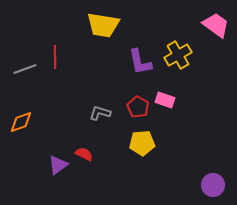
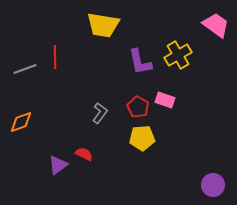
gray L-shape: rotated 110 degrees clockwise
yellow pentagon: moved 5 px up
